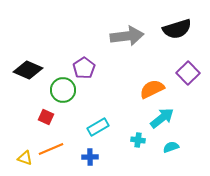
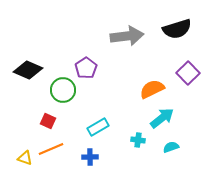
purple pentagon: moved 2 px right
red square: moved 2 px right, 4 px down
